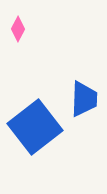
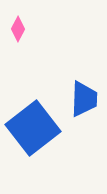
blue square: moved 2 px left, 1 px down
